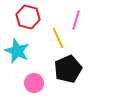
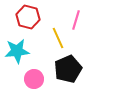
cyan star: rotated 30 degrees counterclockwise
pink circle: moved 4 px up
